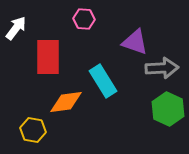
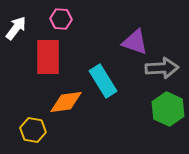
pink hexagon: moved 23 px left
